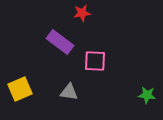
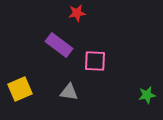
red star: moved 5 px left
purple rectangle: moved 1 px left, 3 px down
green star: rotated 18 degrees counterclockwise
